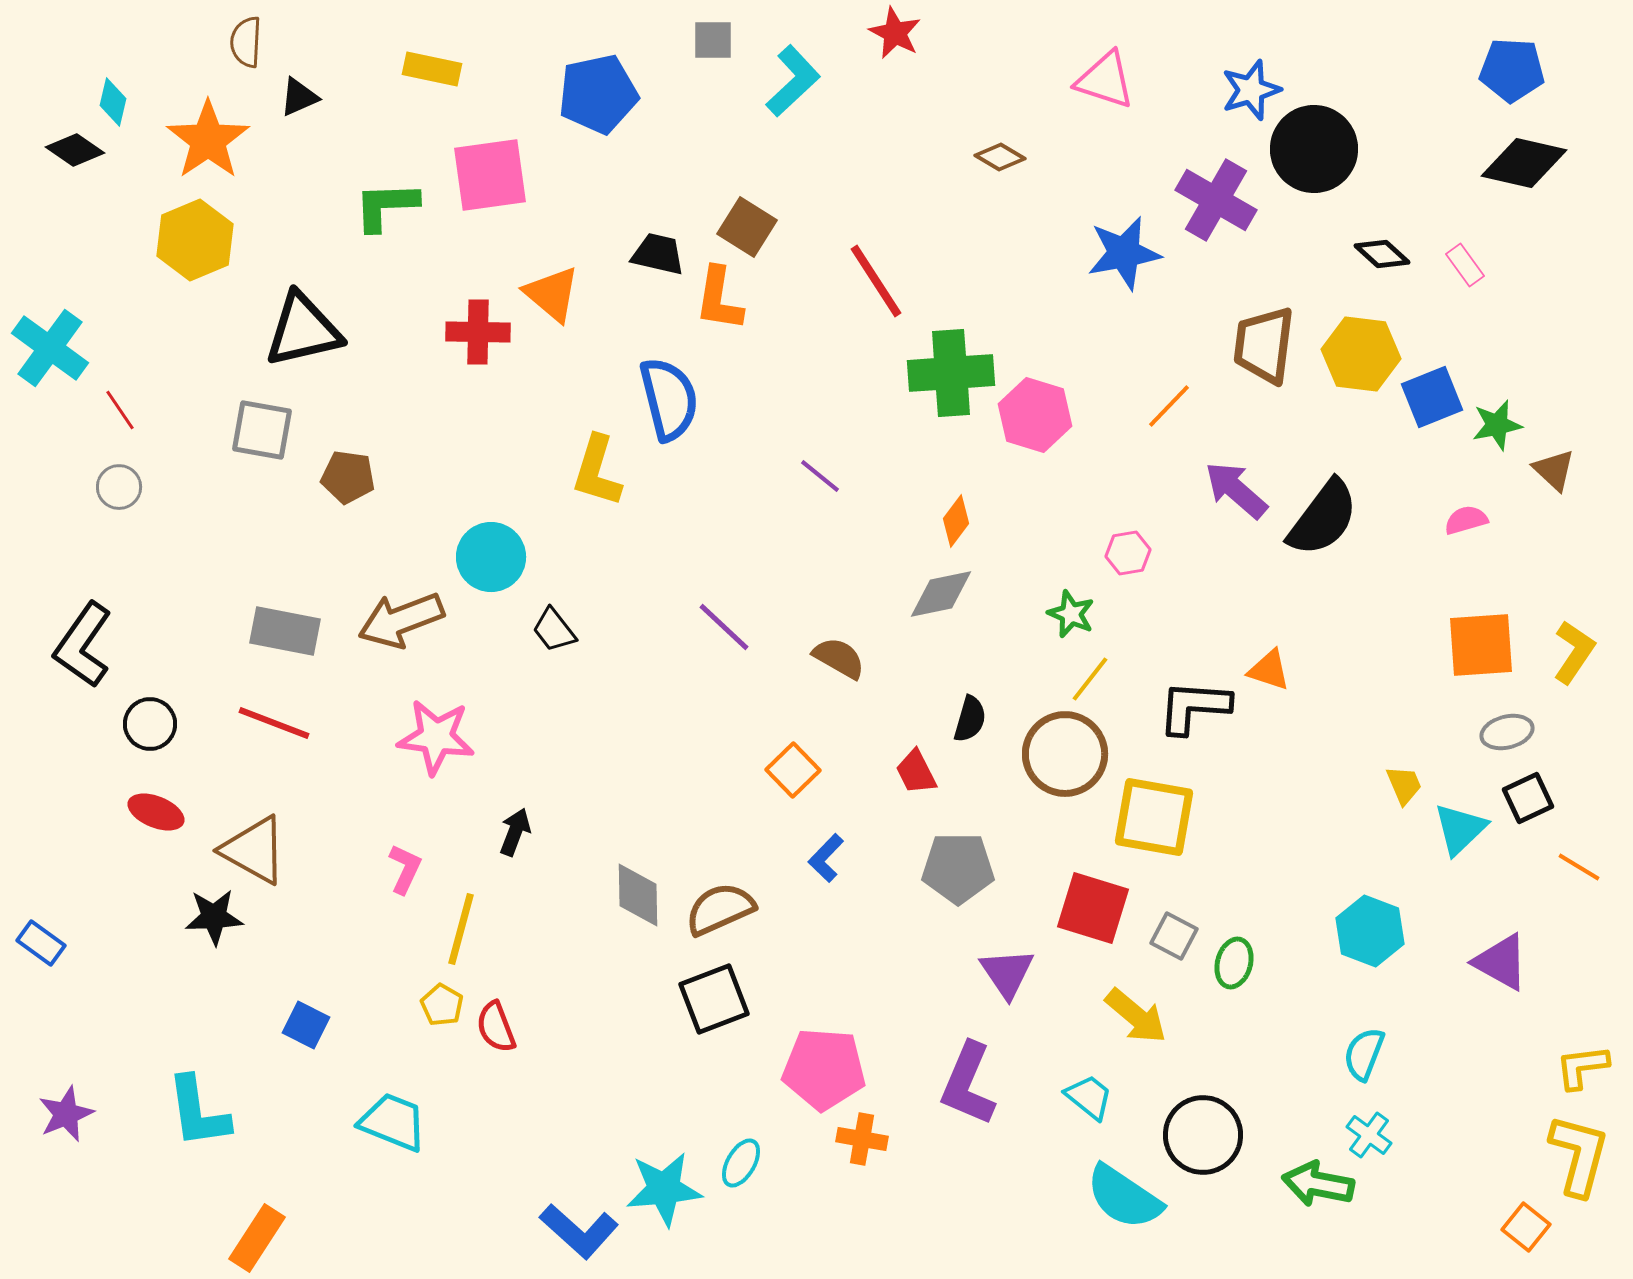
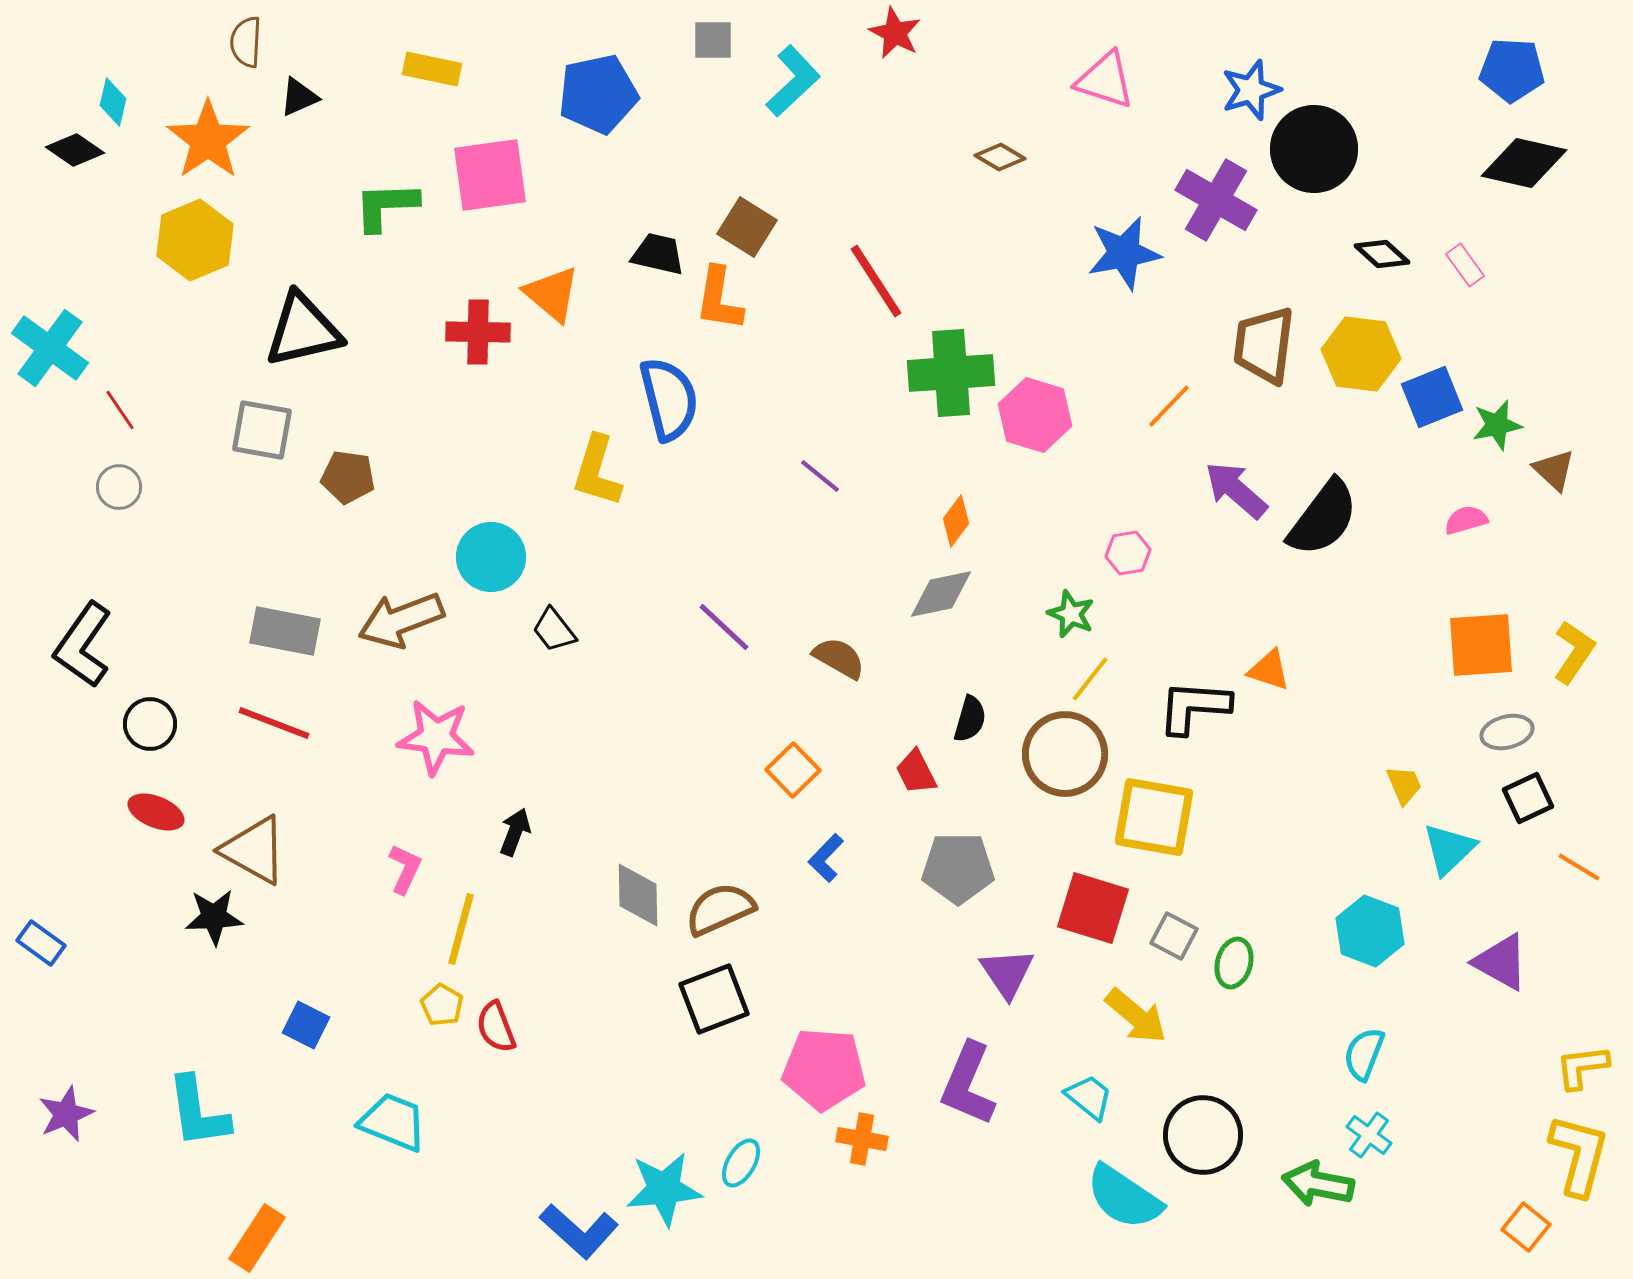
cyan triangle at (1460, 829): moved 11 px left, 20 px down
